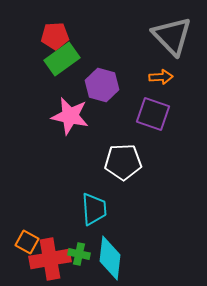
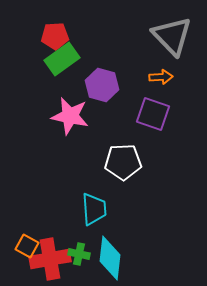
orange square: moved 4 px down
